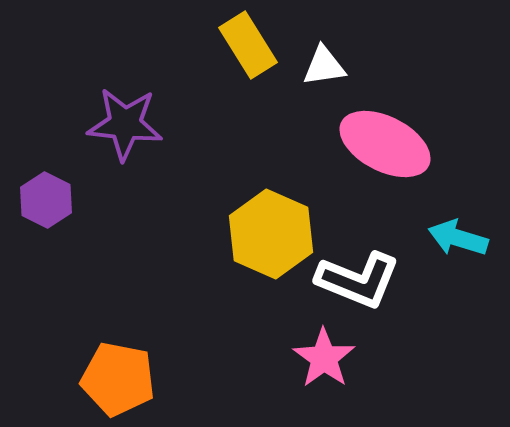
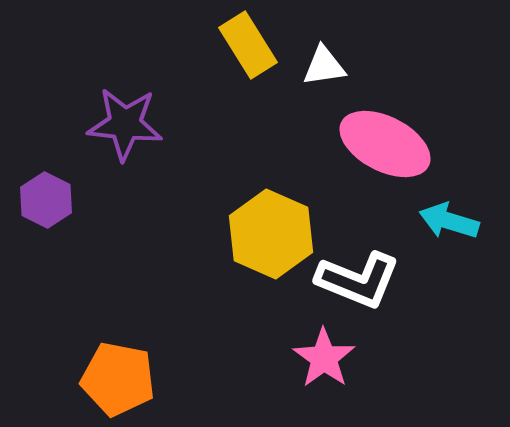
cyan arrow: moved 9 px left, 17 px up
